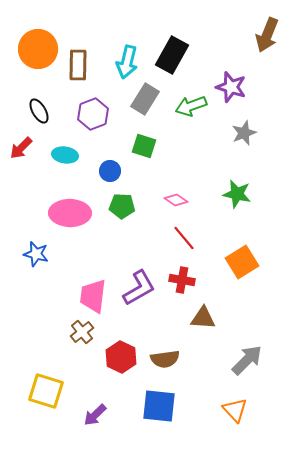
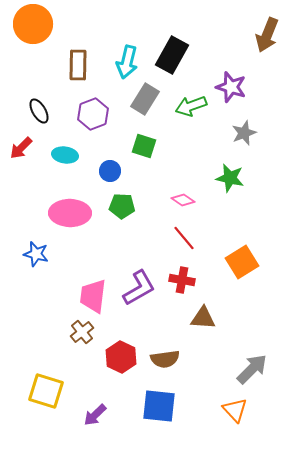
orange circle: moved 5 px left, 25 px up
green star: moved 7 px left, 16 px up
pink diamond: moved 7 px right
gray arrow: moved 5 px right, 9 px down
